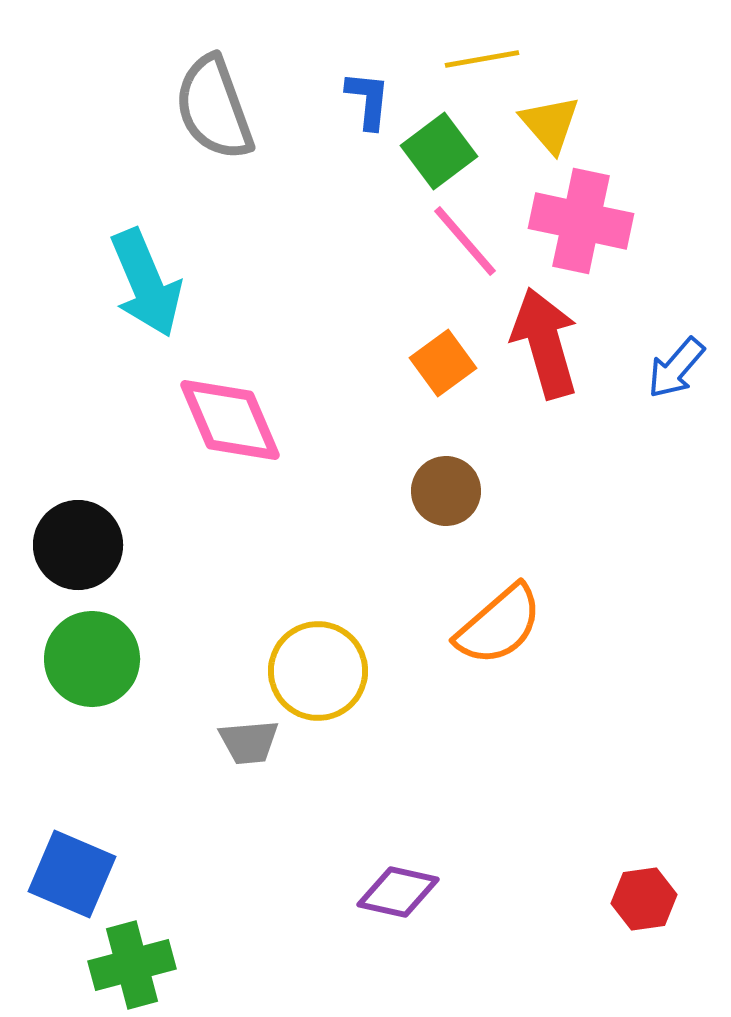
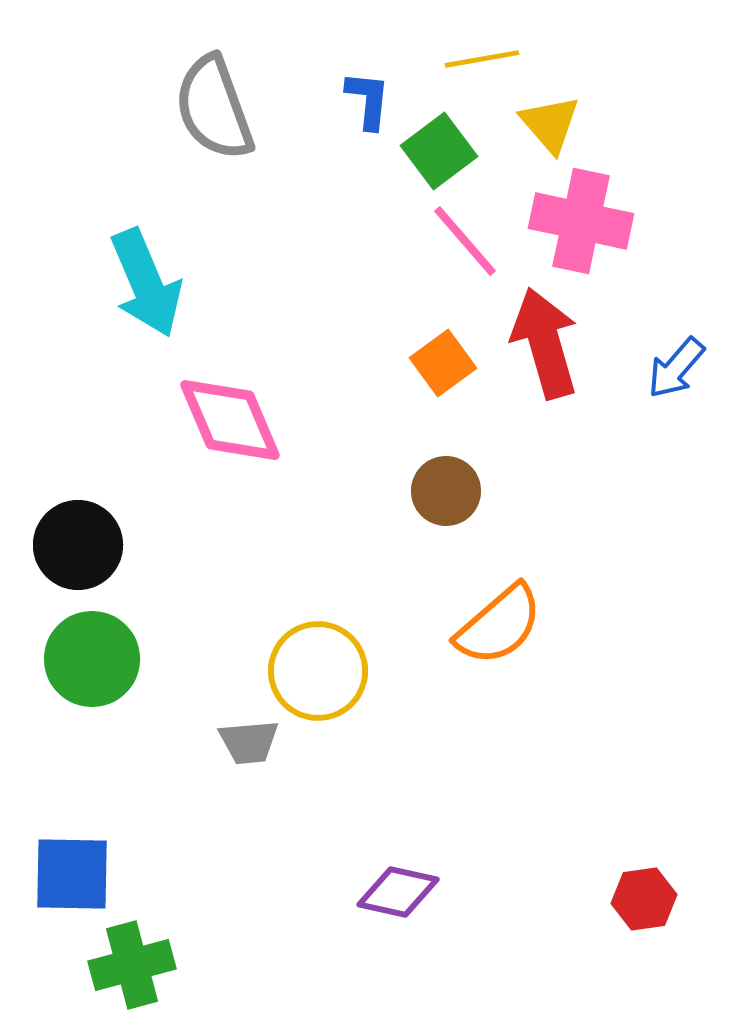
blue square: rotated 22 degrees counterclockwise
